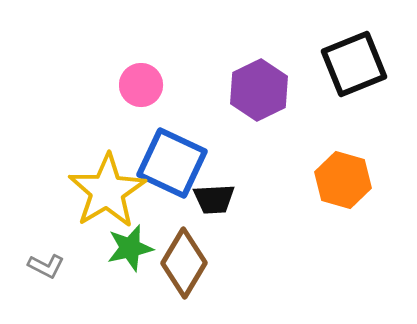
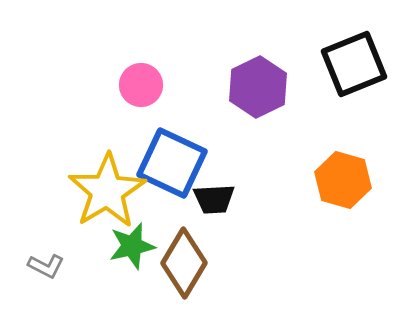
purple hexagon: moved 1 px left, 3 px up
green star: moved 2 px right, 2 px up
